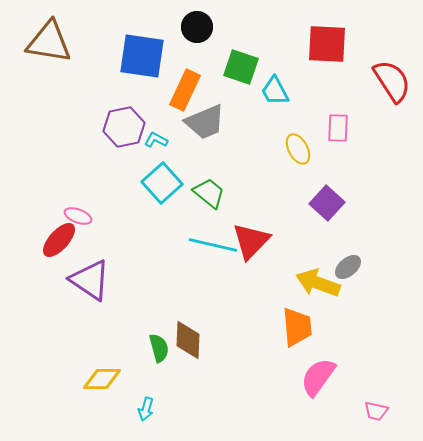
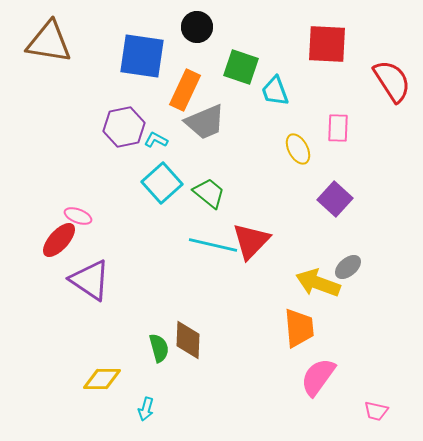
cyan trapezoid: rotated 8 degrees clockwise
purple square: moved 8 px right, 4 px up
orange trapezoid: moved 2 px right, 1 px down
